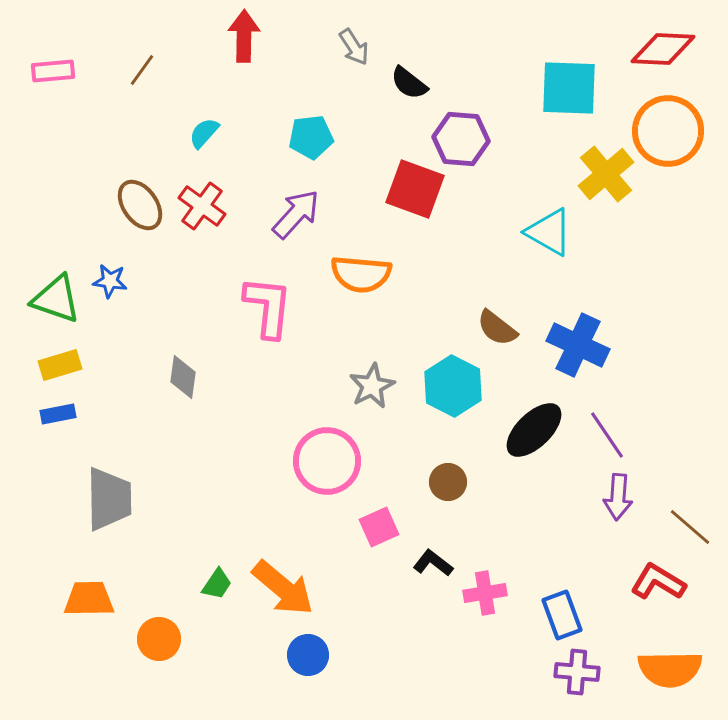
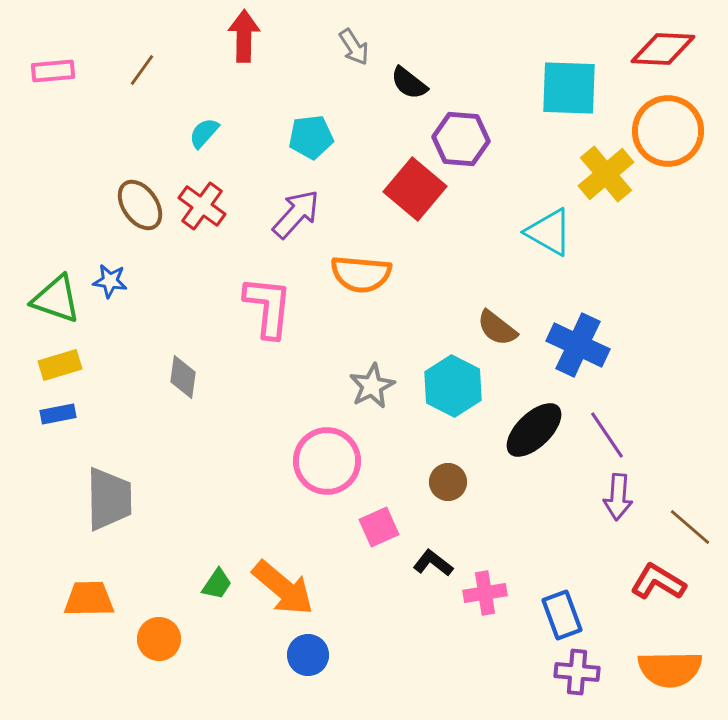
red square at (415, 189): rotated 20 degrees clockwise
